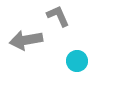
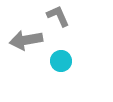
cyan circle: moved 16 px left
